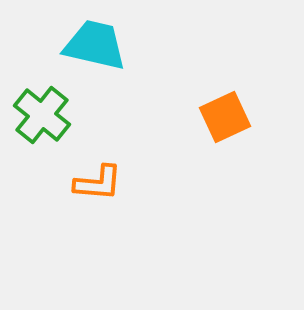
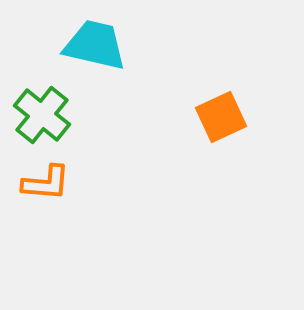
orange square: moved 4 px left
orange L-shape: moved 52 px left
